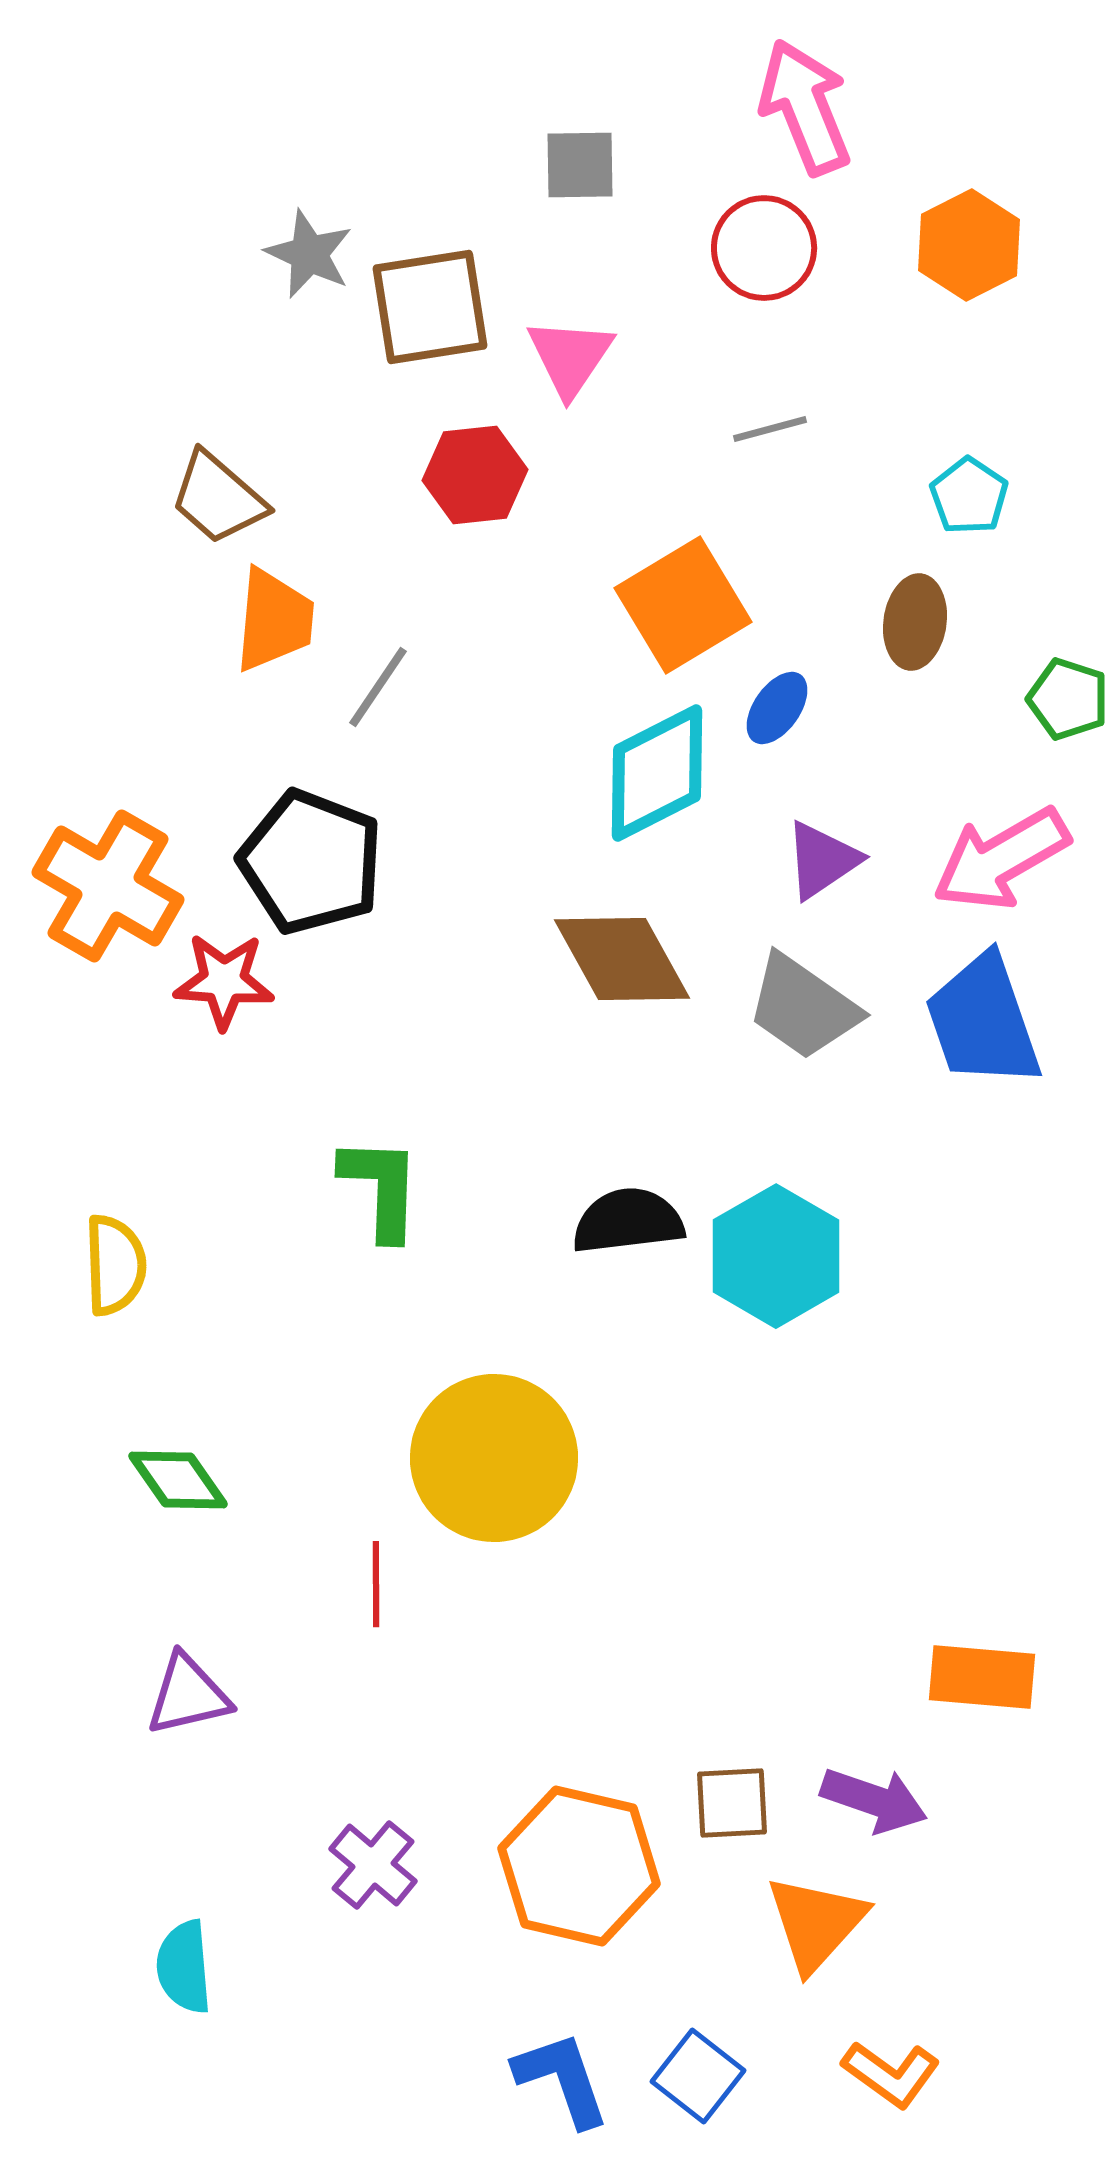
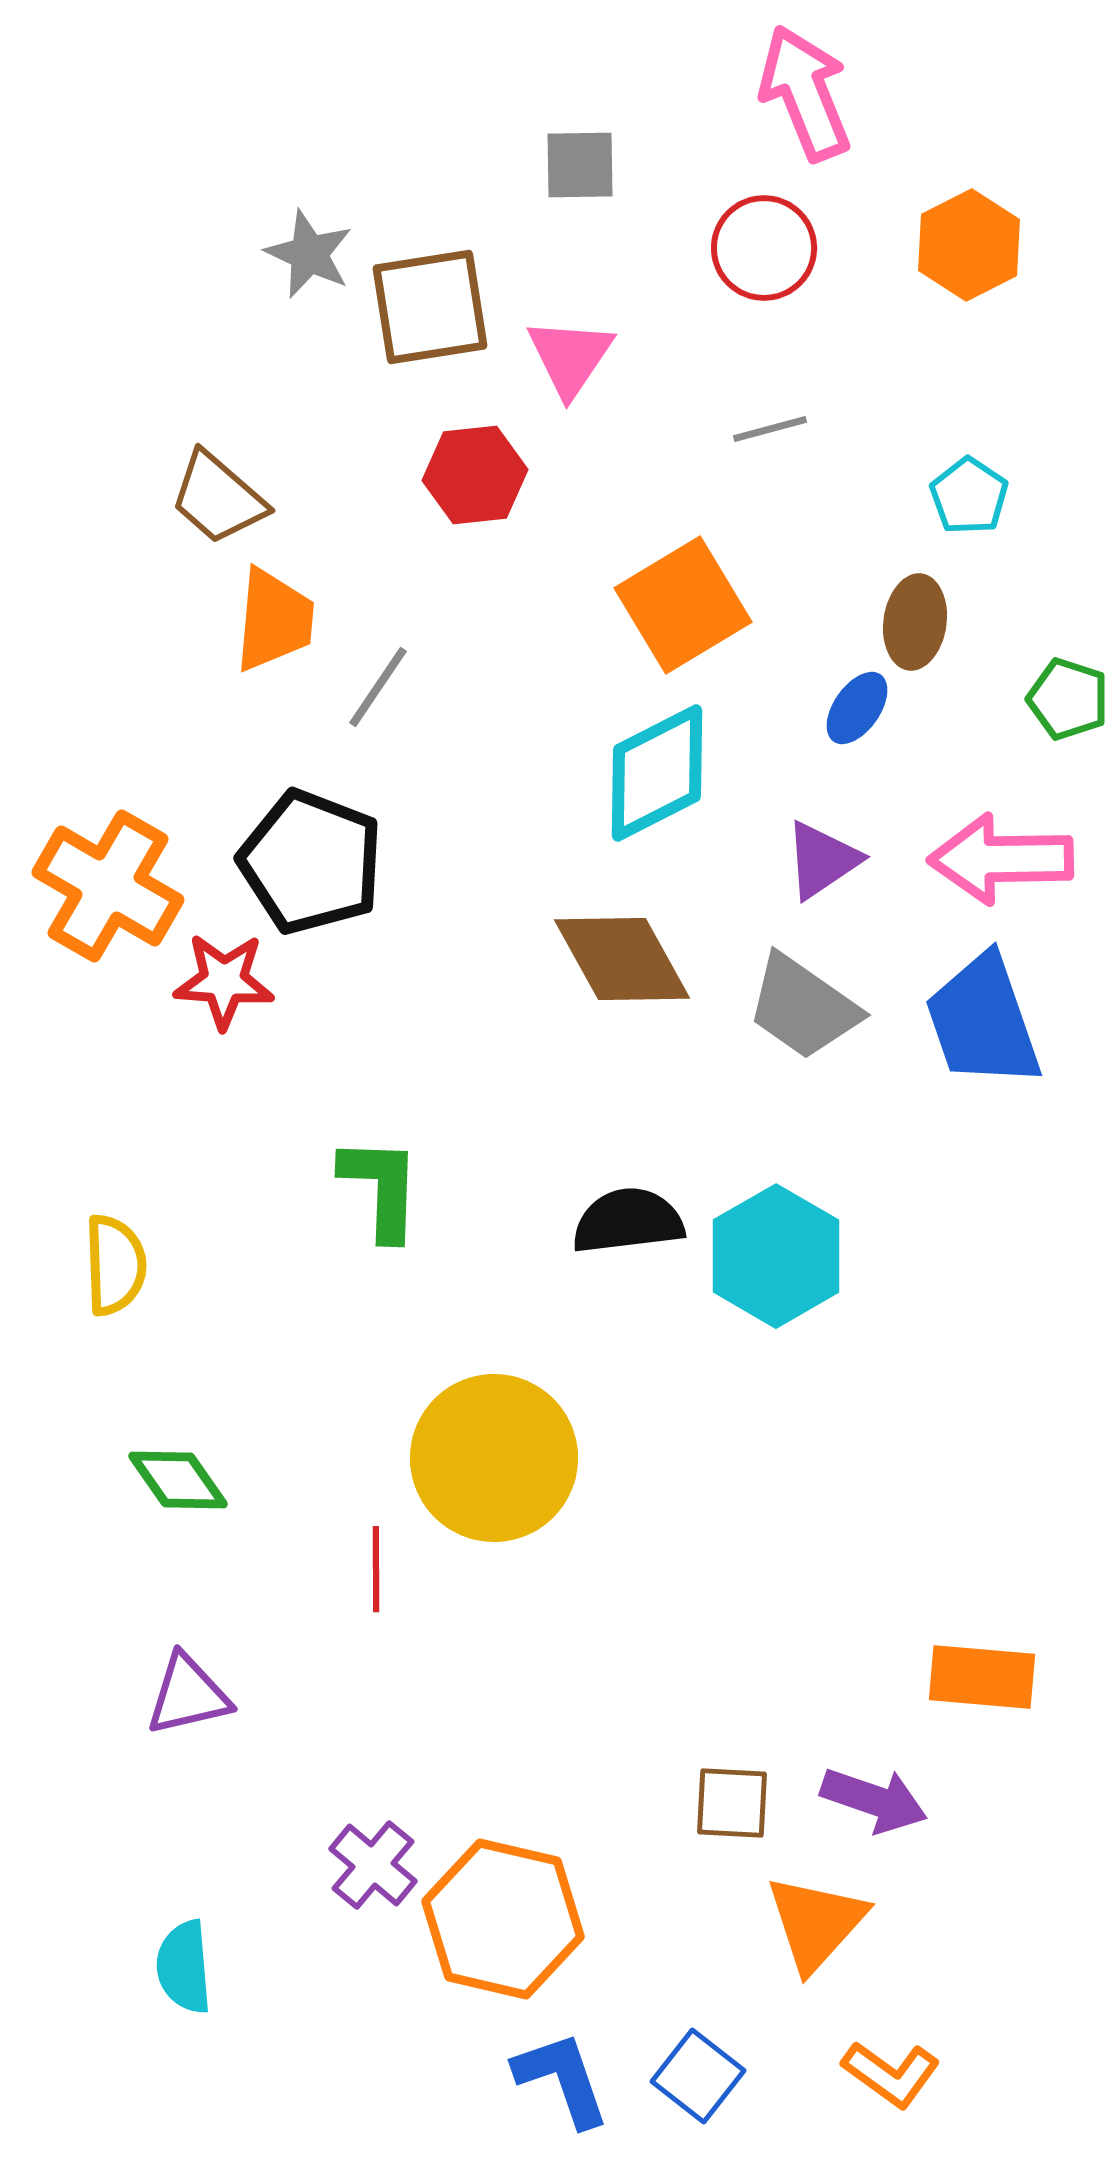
pink arrow at (805, 107): moved 14 px up
blue ellipse at (777, 708): moved 80 px right
pink arrow at (1001, 859): rotated 29 degrees clockwise
red line at (376, 1584): moved 15 px up
brown square at (732, 1803): rotated 6 degrees clockwise
orange hexagon at (579, 1866): moved 76 px left, 53 px down
